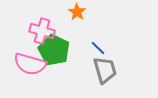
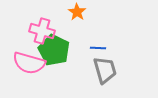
blue line: rotated 42 degrees counterclockwise
pink semicircle: moved 1 px left, 1 px up
